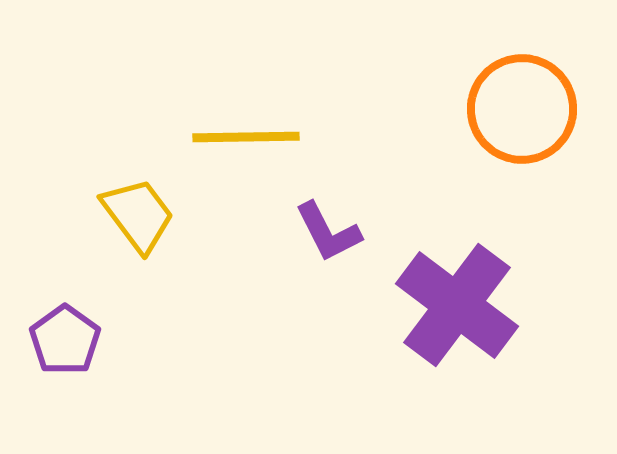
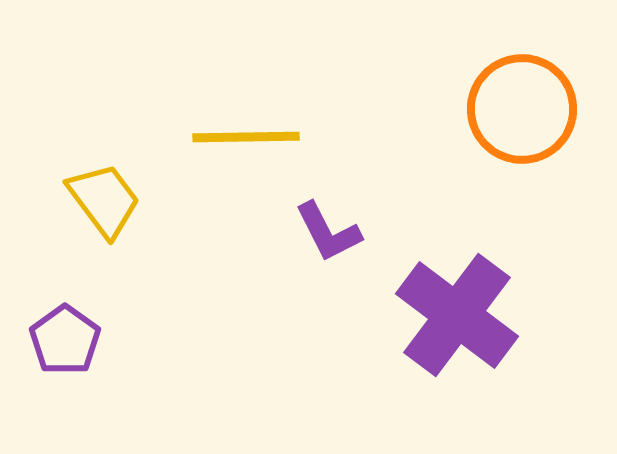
yellow trapezoid: moved 34 px left, 15 px up
purple cross: moved 10 px down
